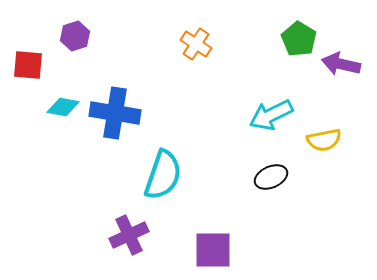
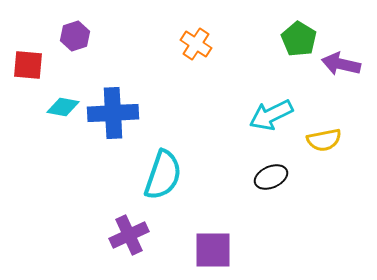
blue cross: moved 2 px left; rotated 12 degrees counterclockwise
